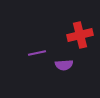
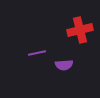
red cross: moved 5 px up
